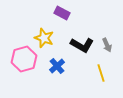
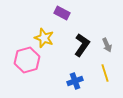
black L-shape: rotated 85 degrees counterclockwise
pink hexagon: moved 3 px right, 1 px down
blue cross: moved 18 px right, 15 px down; rotated 21 degrees clockwise
yellow line: moved 4 px right
